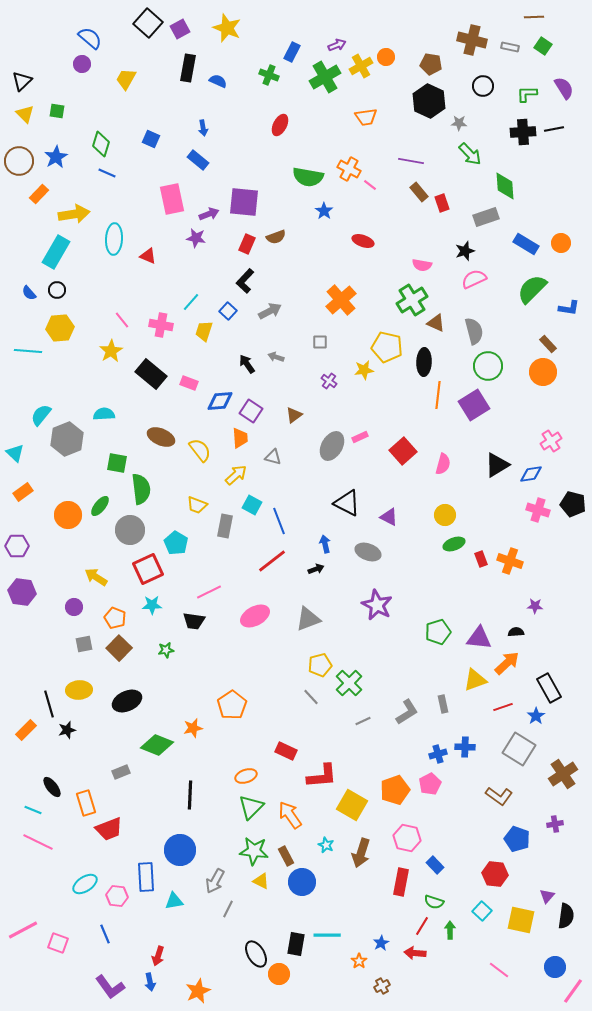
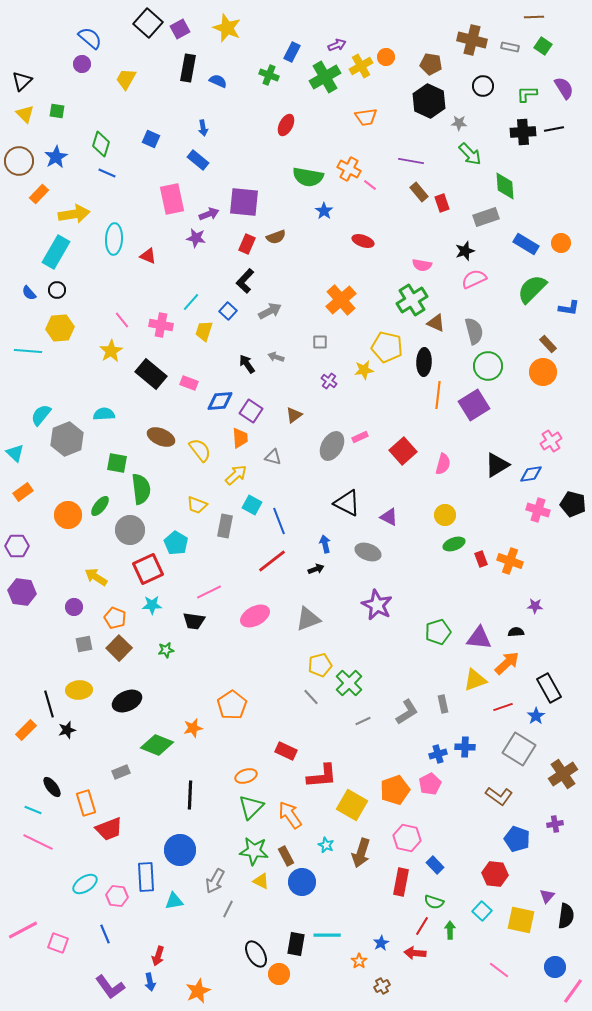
red ellipse at (280, 125): moved 6 px right
